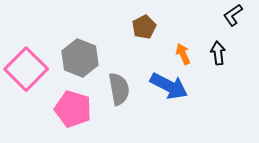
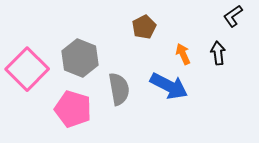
black L-shape: moved 1 px down
pink square: moved 1 px right
